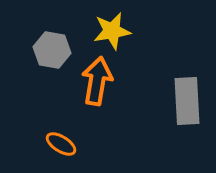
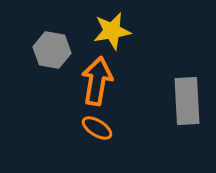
orange ellipse: moved 36 px right, 16 px up
